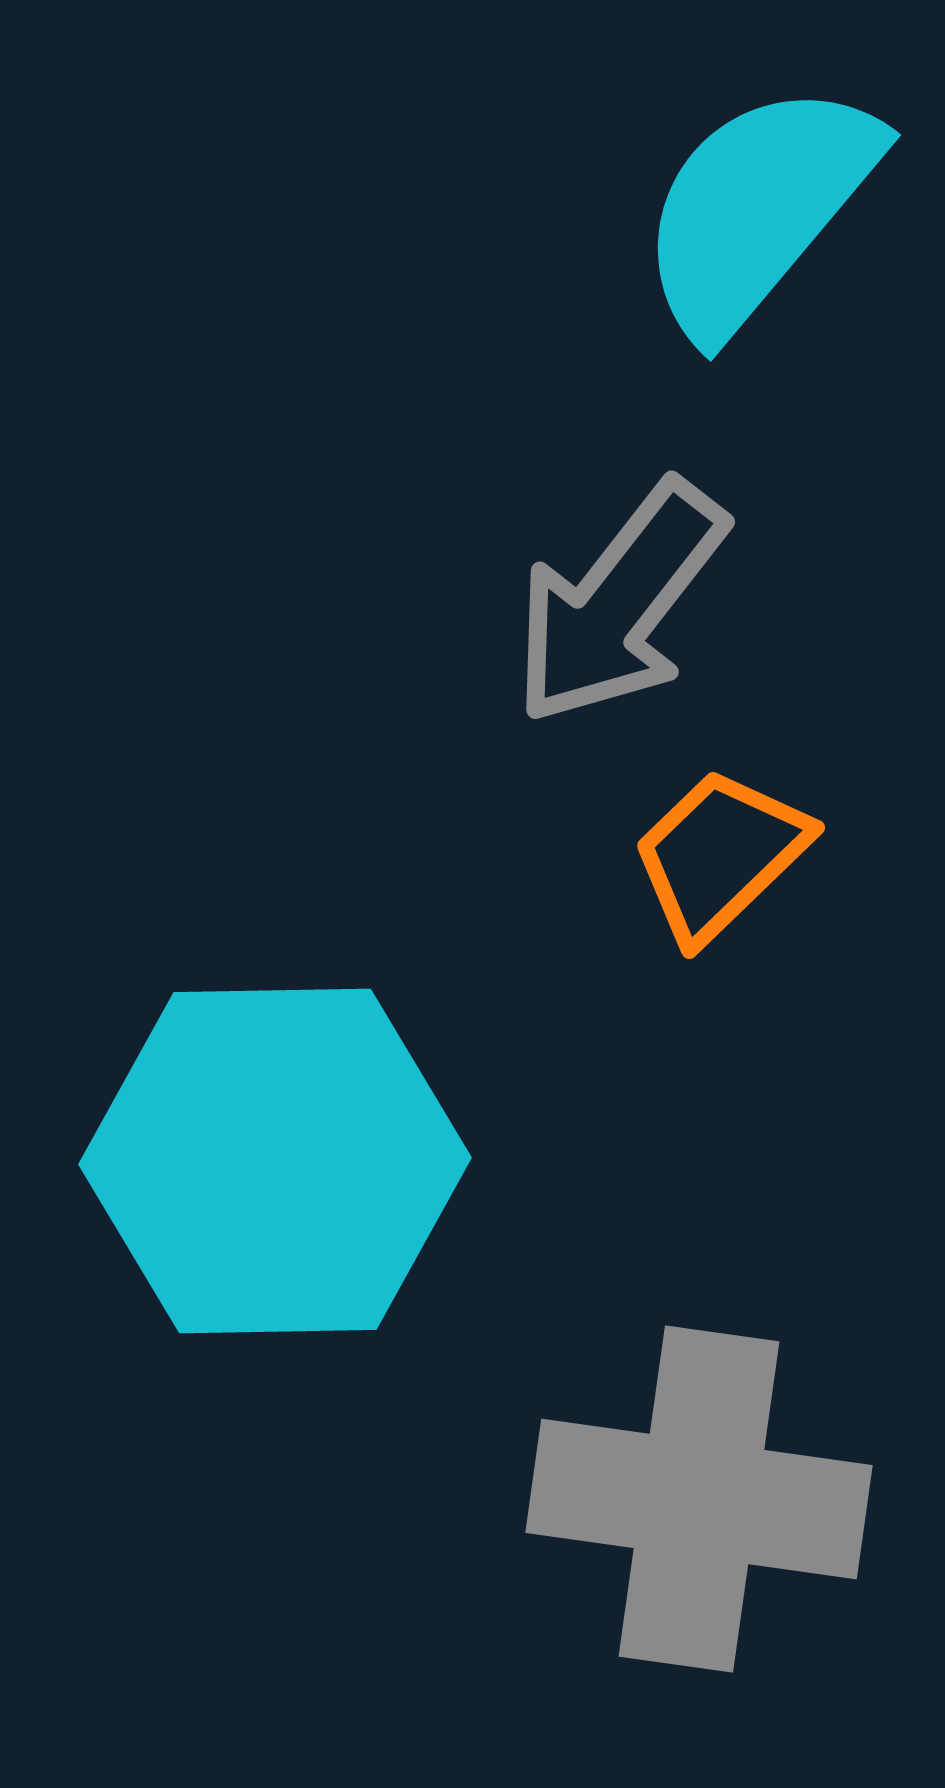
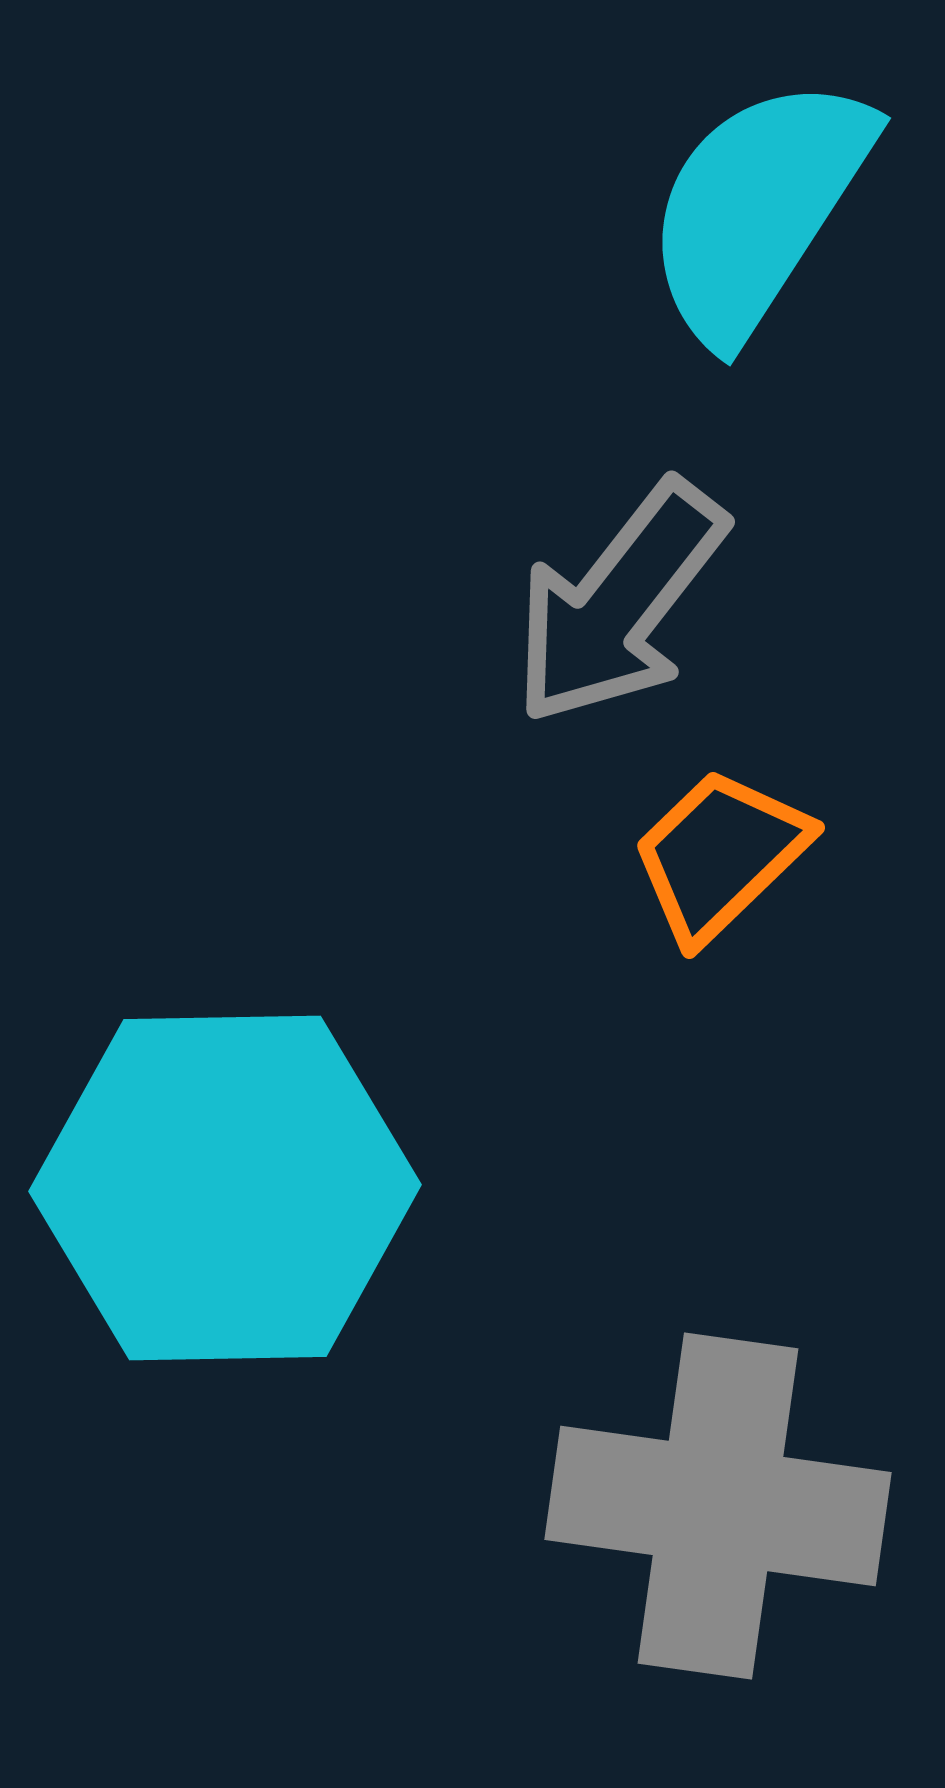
cyan semicircle: rotated 7 degrees counterclockwise
cyan hexagon: moved 50 px left, 27 px down
gray cross: moved 19 px right, 7 px down
